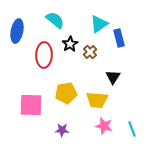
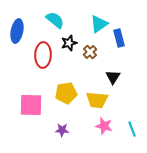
black star: moved 1 px left, 1 px up; rotated 14 degrees clockwise
red ellipse: moved 1 px left
